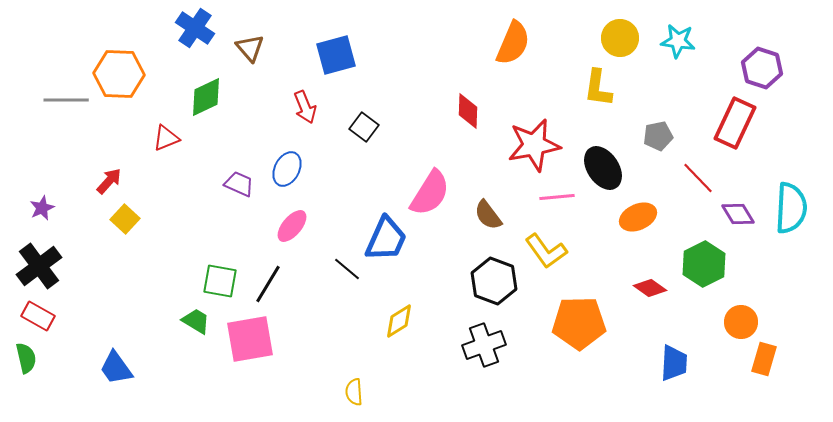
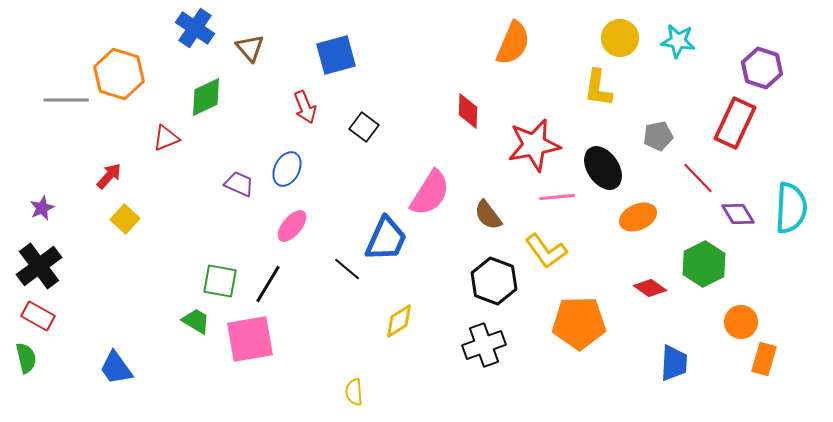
orange hexagon at (119, 74): rotated 15 degrees clockwise
red arrow at (109, 181): moved 5 px up
